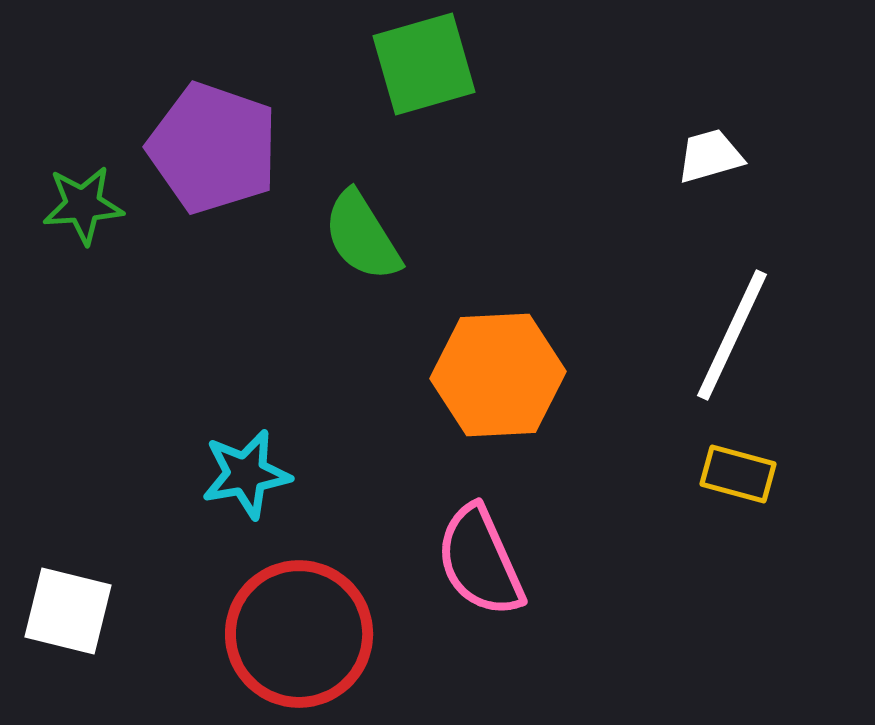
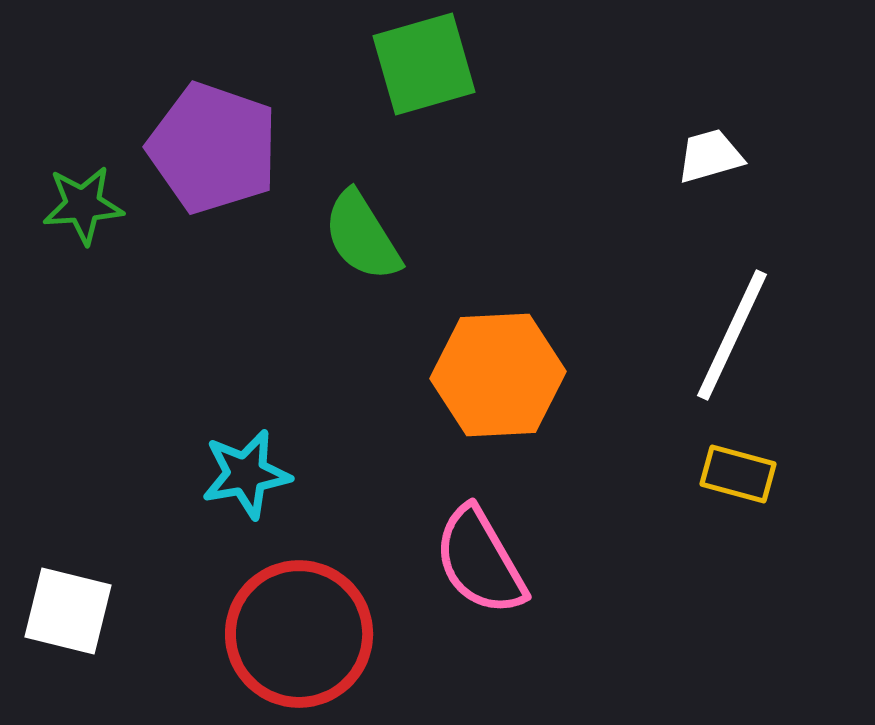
pink semicircle: rotated 6 degrees counterclockwise
